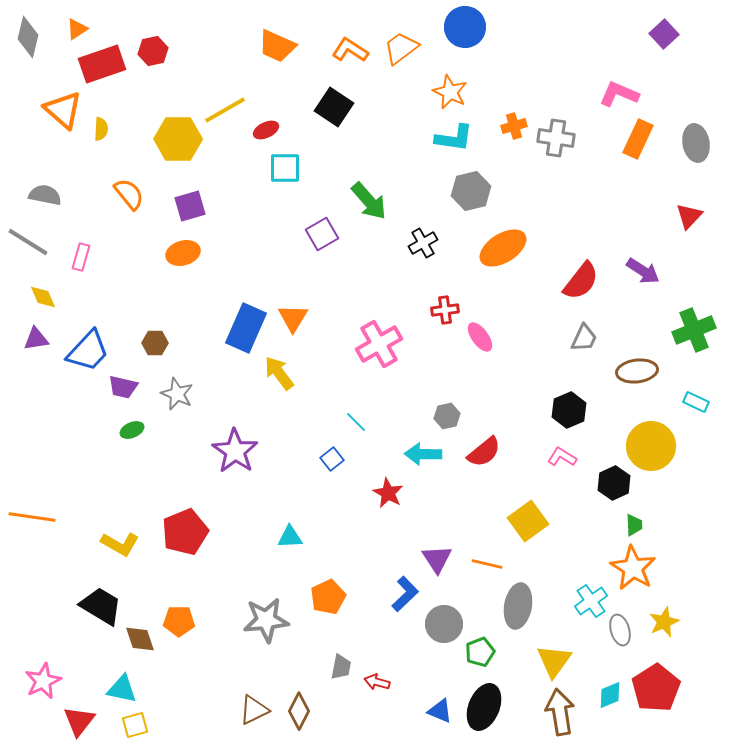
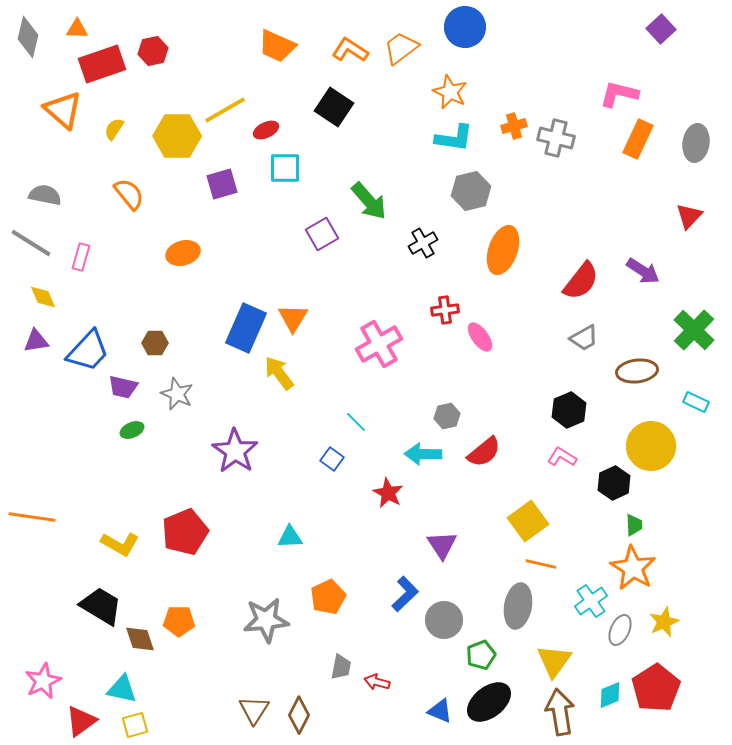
orange triangle at (77, 29): rotated 35 degrees clockwise
purple square at (664, 34): moved 3 px left, 5 px up
pink L-shape at (619, 94): rotated 9 degrees counterclockwise
yellow semicircle at (101, 129): moved 13 px right; rotated 150 degrees counterclockwise
gray cross at (556, 138): rotated 6 degrees clockwise
yellow hexagon at (178, 139): moved 1 px left, 3 px up
gray ellipse at (696, 143): rotated 18 degrees clockwise
purple square at (190, 206): moved 32 px right, 22 px up
gray line at (28, 242): moved 3 px right, 1 px down
orange ellipse at (503, 248): moved 2 px down; rotated 39 degrees counterclockwise
green cross at (694, 330): rotated 24 degrees counterclockwise
gray trapezoid at (584, 338): rotated 36 degrees clockwise
purple triangle at (36, 339): moved 2 px down
blue square at (332, 459): rotated 15 degrees counterclockwise
purple triangle at (437, 559): moved 5 px right, 14 px up
orange line at (487, 564): moved 54 px right
gray circle at (444, 624): moved 4 px up
gray ellipse at (620, 630): rotated 40 degrees clockwise
green pentagon at (480, 652): moved 1 px right, 3 px down
black ellipse at (484, 707): moved 5 px right, 5 px up; rotated 30 degrees clockwise
brown triangle at (254, 710): rotated 32 degrees counterclockwise
brown diamond at (299, 711): moved 4 px down
red triangle at (79, 721): moved 2 px right; rotated 16 degrees clockwise
